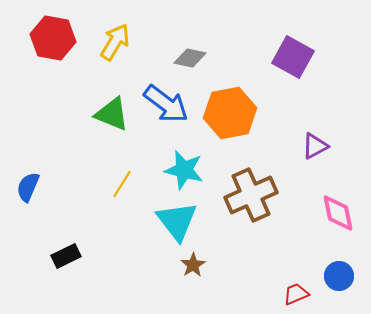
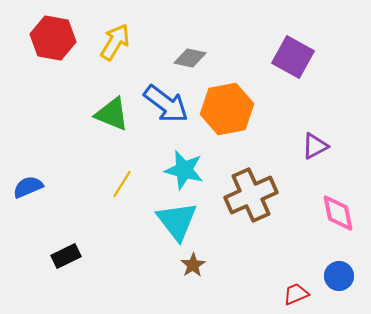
orange hexagon: moved 3 px left, 4 px up
blue semicircle: rotated 44 degrees clockwise
